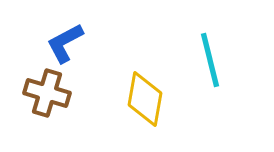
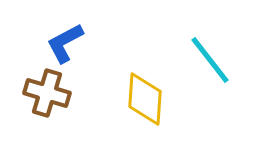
cyan line: rotated 24 degrees counterclockwise
yellow diamond: rotated 6 degrees counterclockwise
